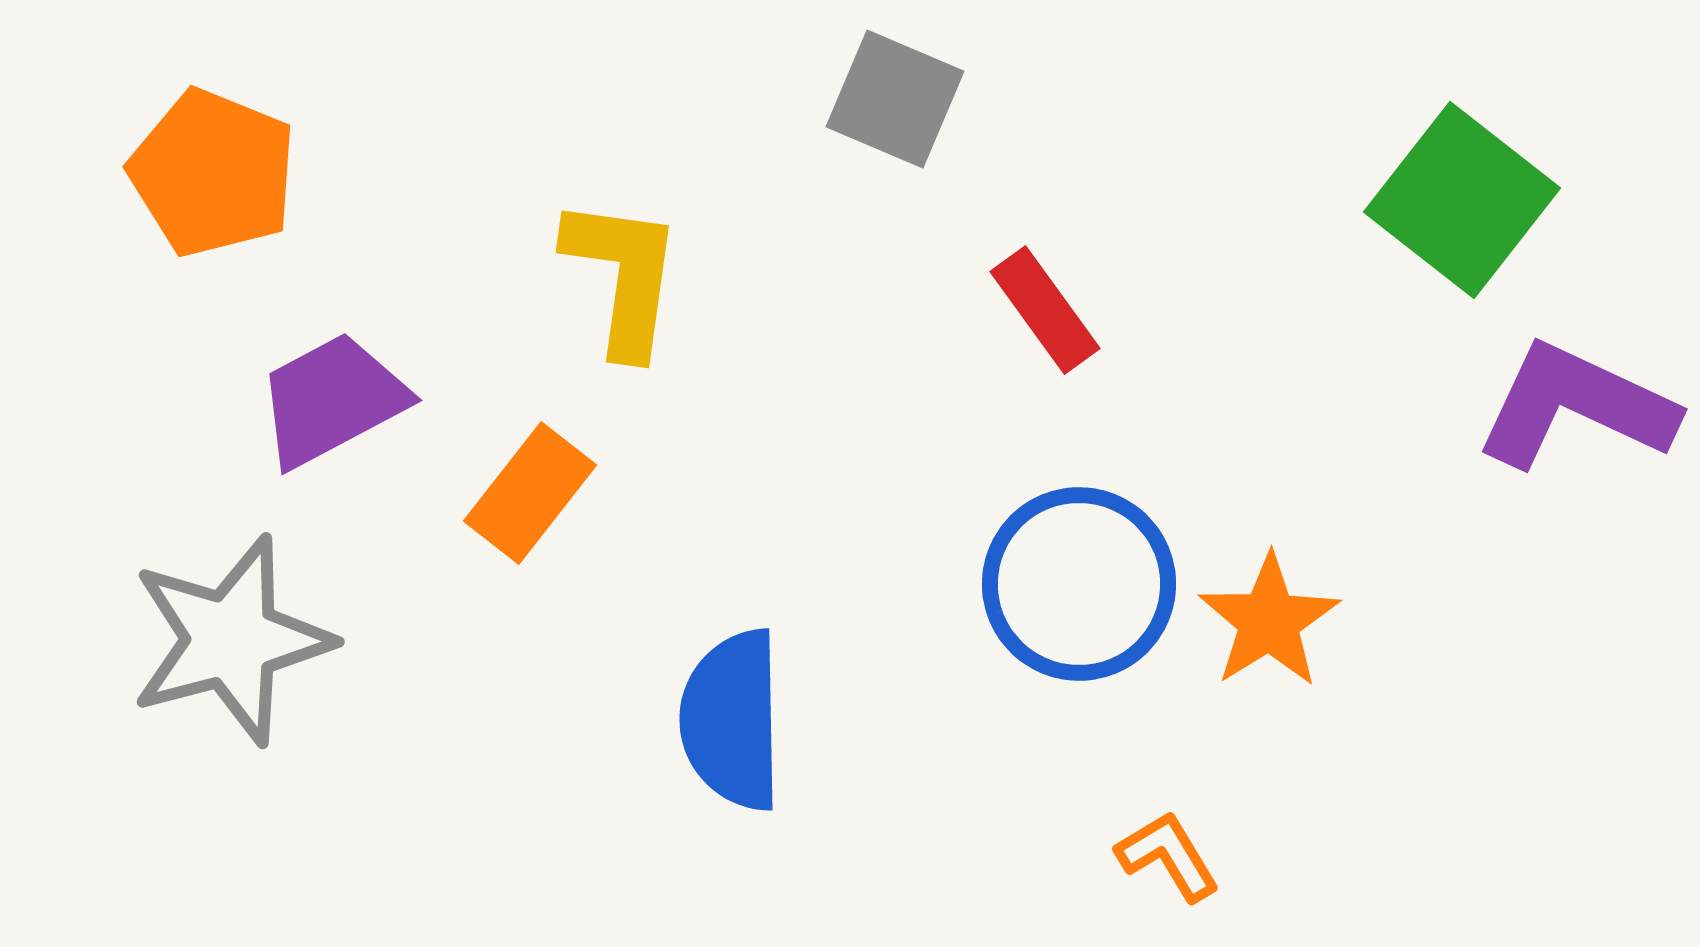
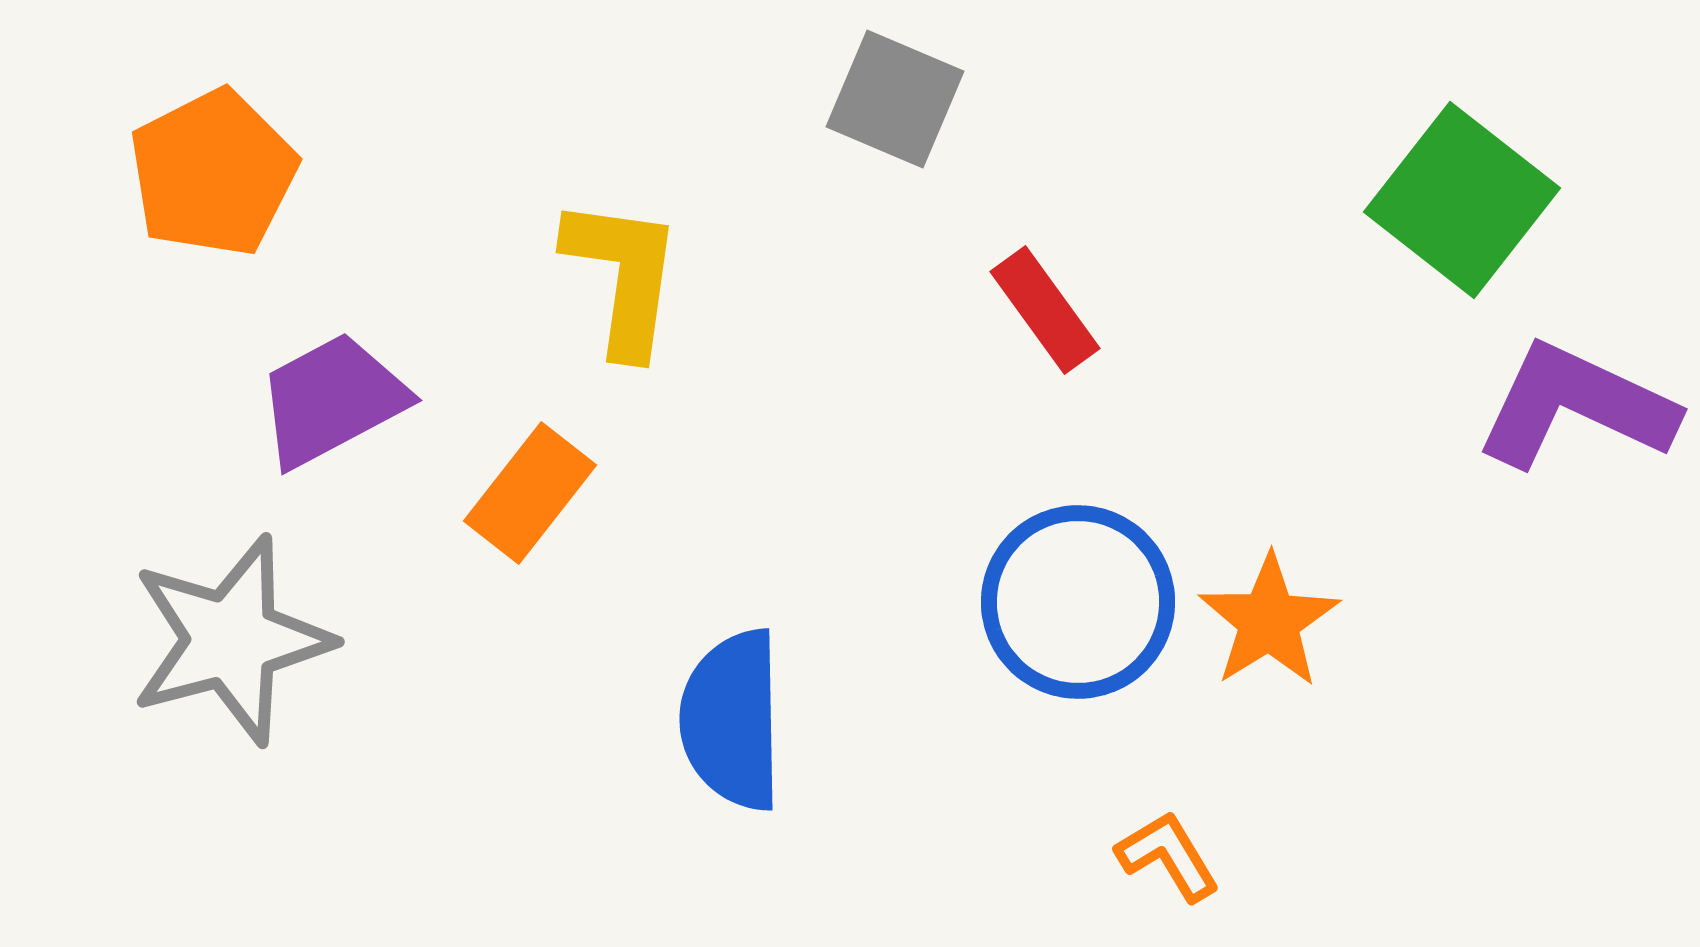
orange pentagon: rotated 23 degrees clockwise
blue circle: moved 1 px left, 18 px down
